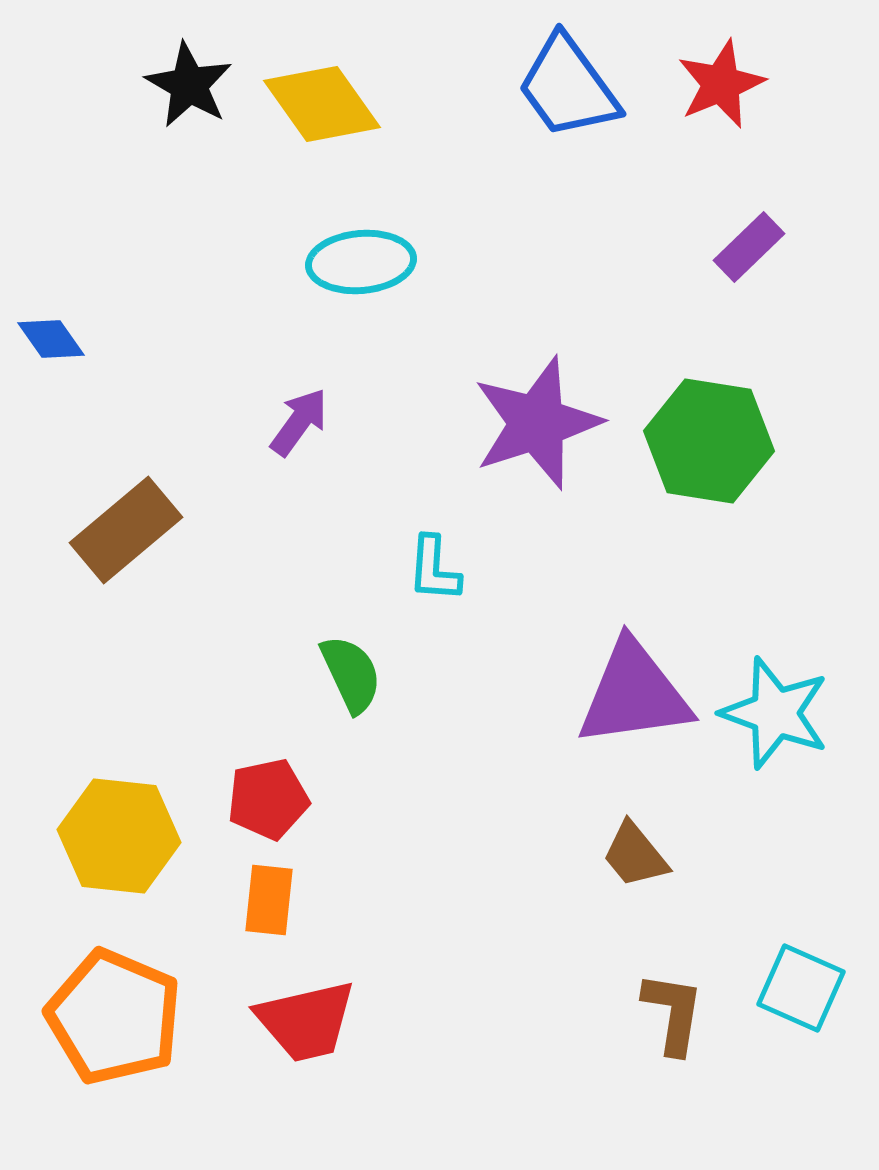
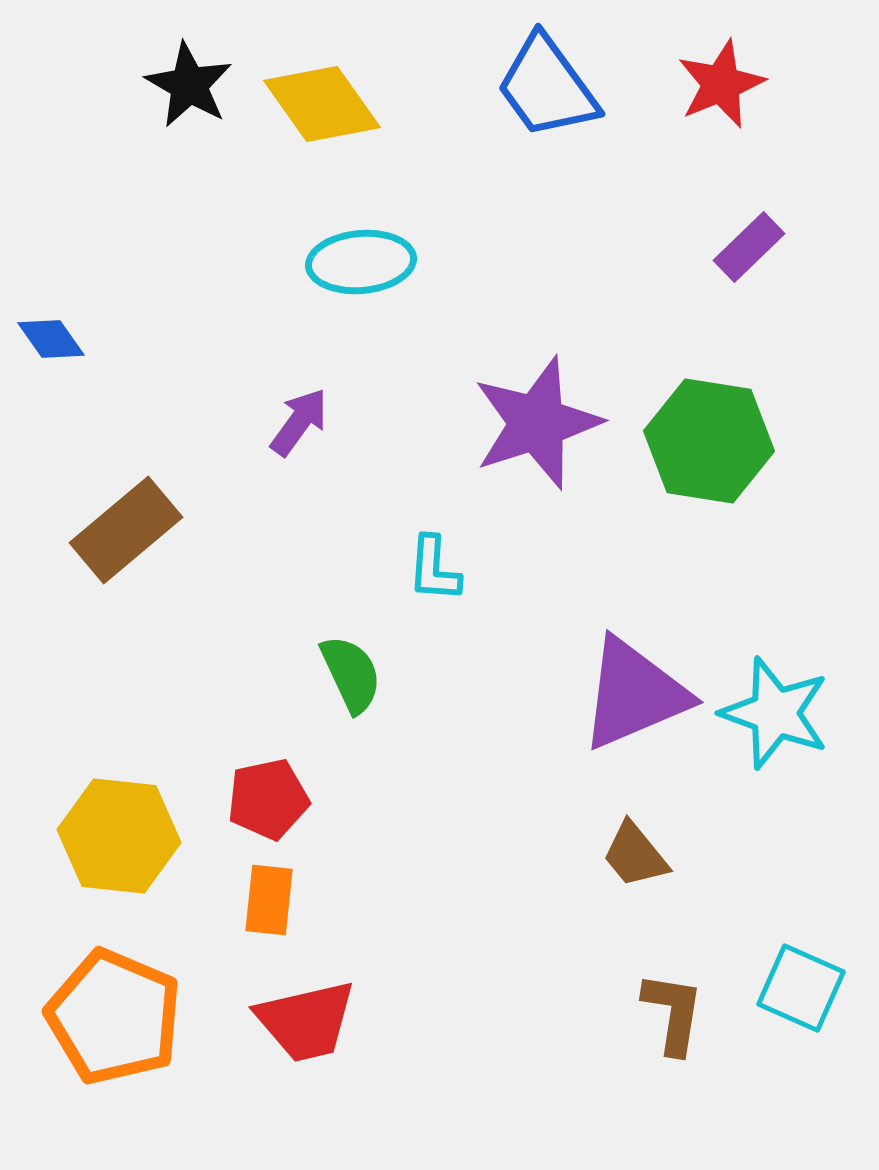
blue trapezoid: moved 21 px left
purple triangle: rotated 15 degrees counterclockwise
